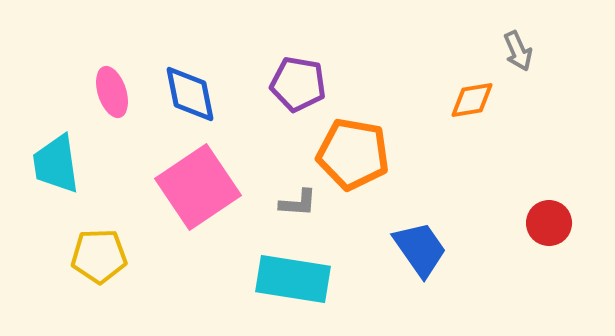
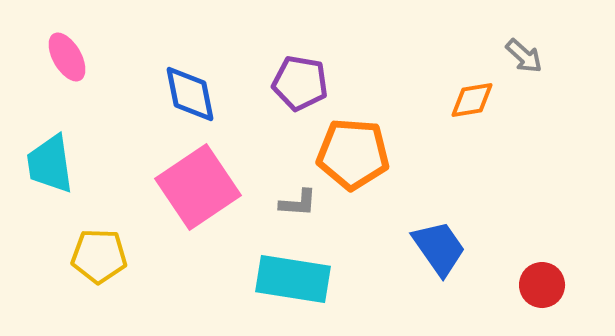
gray arrow: moved 6 px right, 5 px down; rotated 24 degrees counterclockwise
purple pentagon: moved 2 px right, 1 px up
pink ellipse: moved 45 px left, 35 px up; rotated 12 degrees counterclockwise
orange pentagon: rotated 6 degrees counterclockwise
cyan trapezoid: moved 6 px left
red circle: moved 7 px left, 62 px down
blue trapezoid: moved 19 px right, 1 px up
yellow pentagon: rotated 4 degrees clockwise
